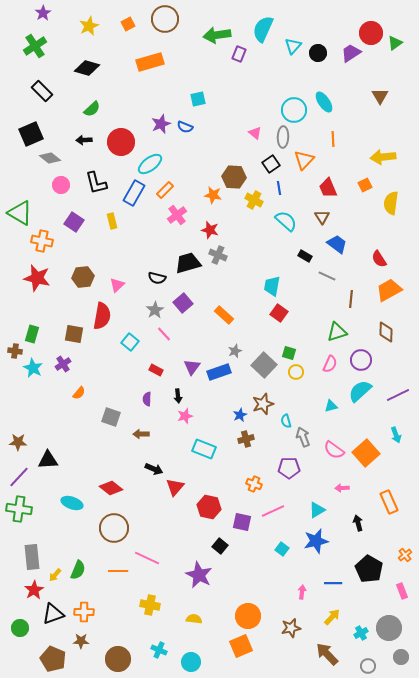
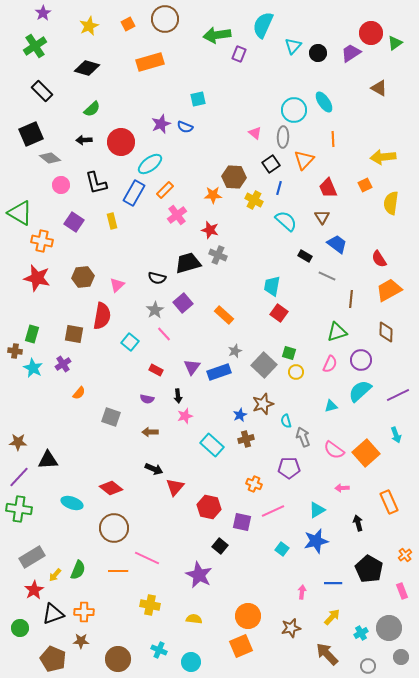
cyan semicircle at (263, 29): moved 4 px up
brown triangle at (380, 96): moved 1 px left, 8 px up; rotated 30 degrees counterclockwise
blue line at (279, 188): rotated 24 degrees clockwise
orange star at (213, 195): rotated 12 degrees counterclockwise
purple semicircle at (147, 399): rotated 80 degrees counterclockwise
brown arrow at (141, 434): moved 9 px right, 2 px up
cyan rectangle at (204, 449): moved 8 px right, 4 px up; rotated 20 degrees clockwise
gray rectangle at (32, 557): rotated 65 degrees clockwise
